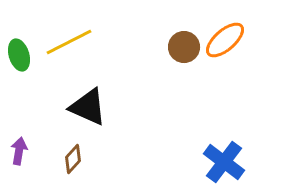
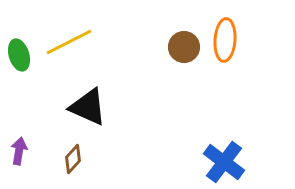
orange ellipse: rotated 45 degrees counterclockwise
